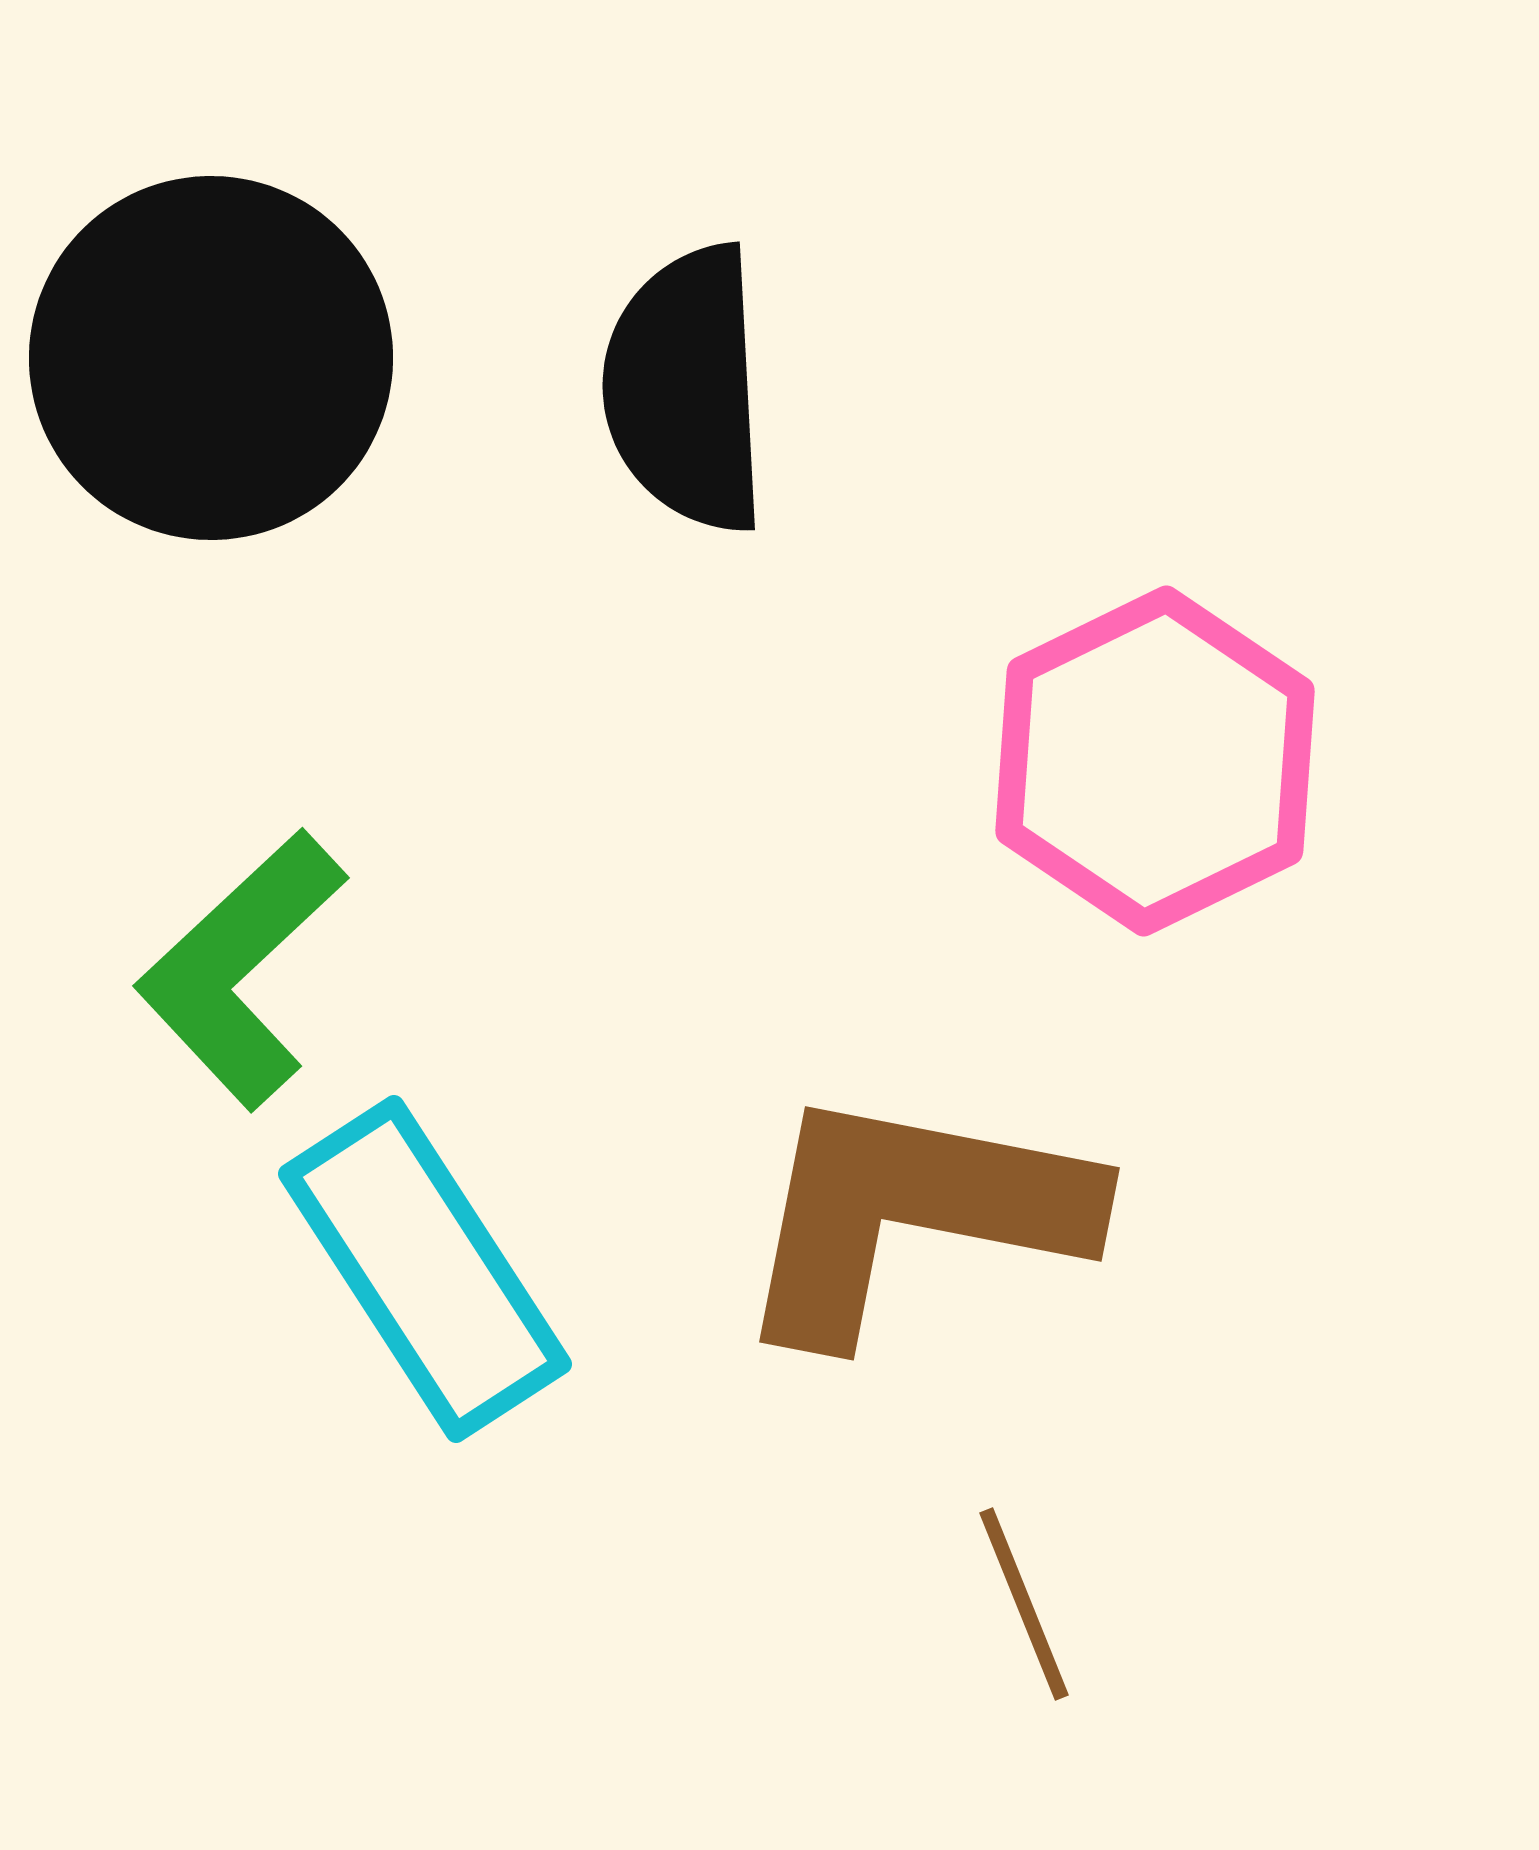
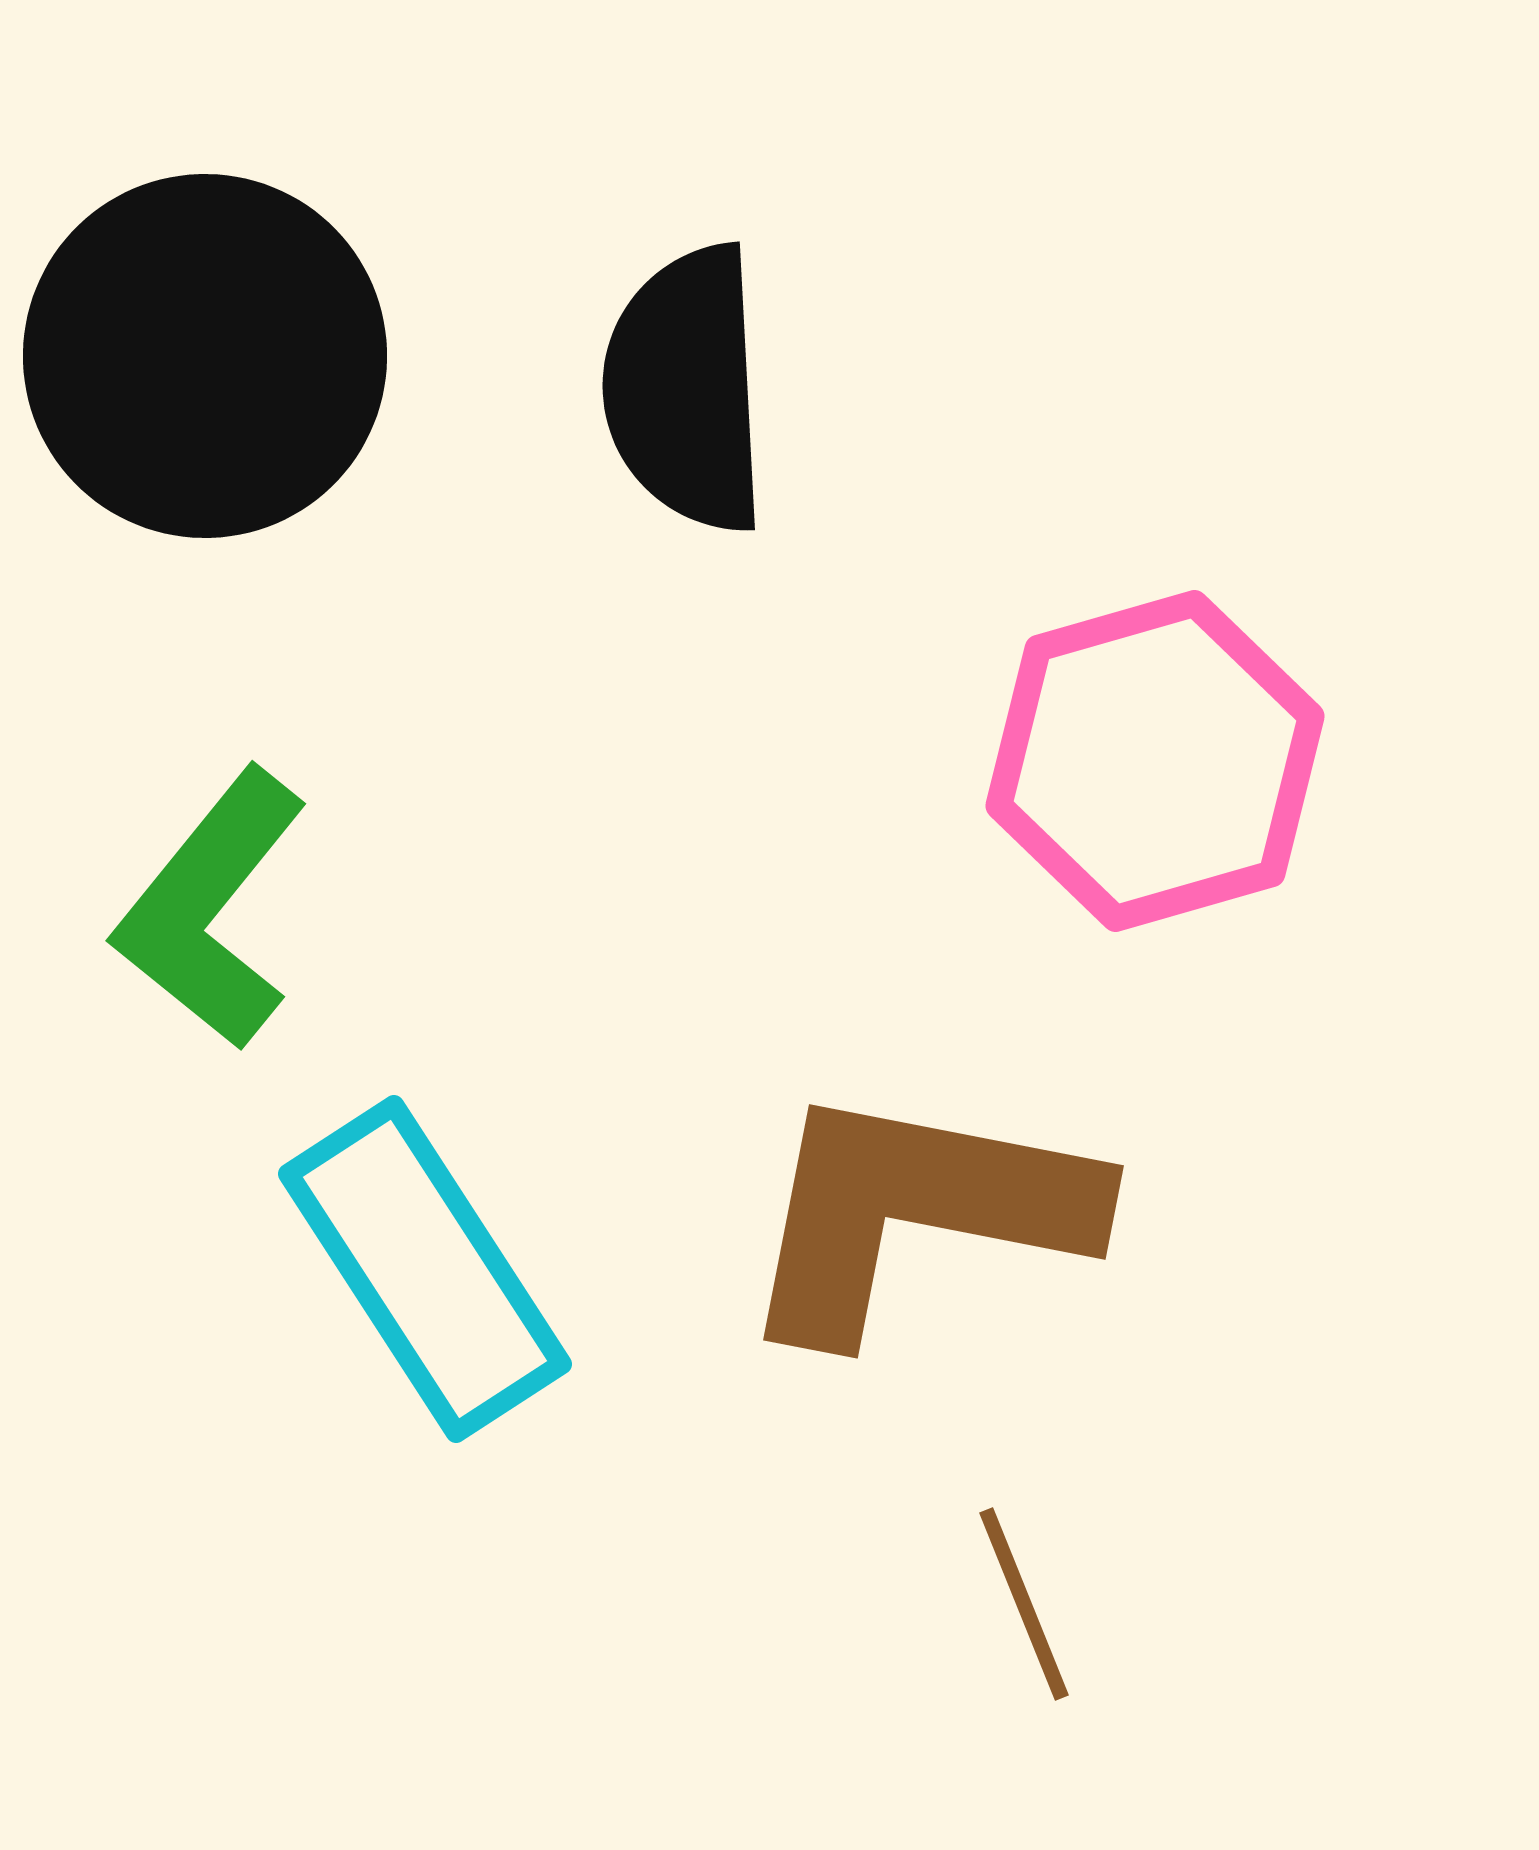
black circle: moved 6 px left, 2 px up
pink hexagon: rotated 10 degrees clockwise
green L-shape: moved 30 px left, 60 px up; rotated 8 degrees counterclockwise
brown L-shape: moved 4 px right, 2 px up
